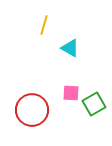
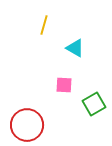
cyan triangle: moved 5 px right
pink square: moved 7 px left, 8 px up
red circle: moved 5 px left, 15 px down
